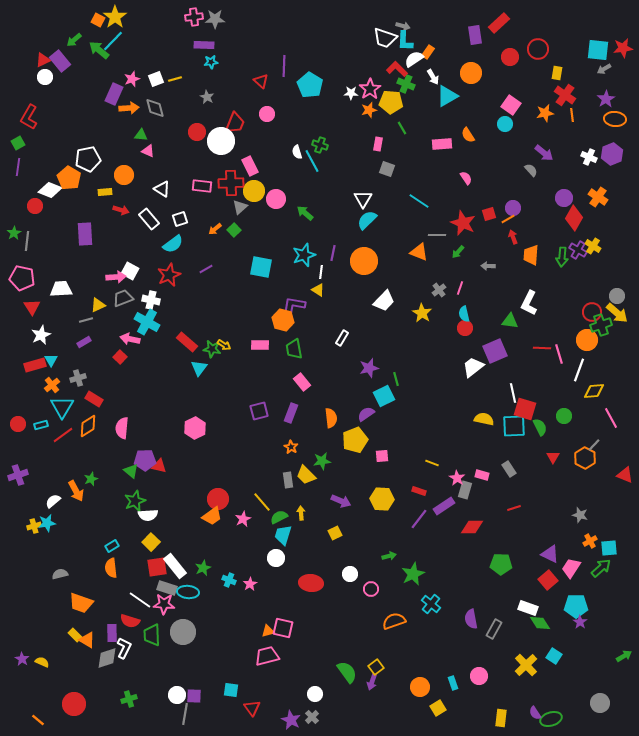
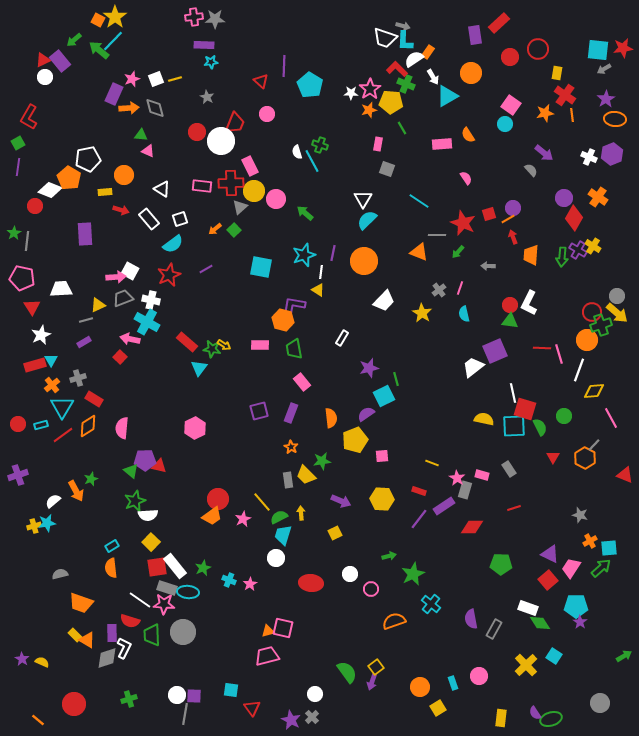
red circle at (465, 328): moved 45 px right, 23 px up
